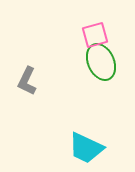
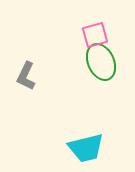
gray L-shape: moved 1 px left, 5 px up
cyan trapezoid: rotated 39 degrees counterclockwise
